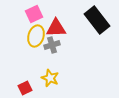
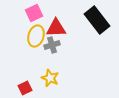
pink square: moved 1 px up
